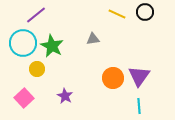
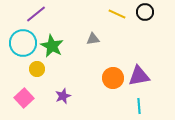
purple line: moved 1 px up
purple triangle: rotated 45 degrees clockwise
purple star: moved 2 px left; rotated 21 degrees clockwise
